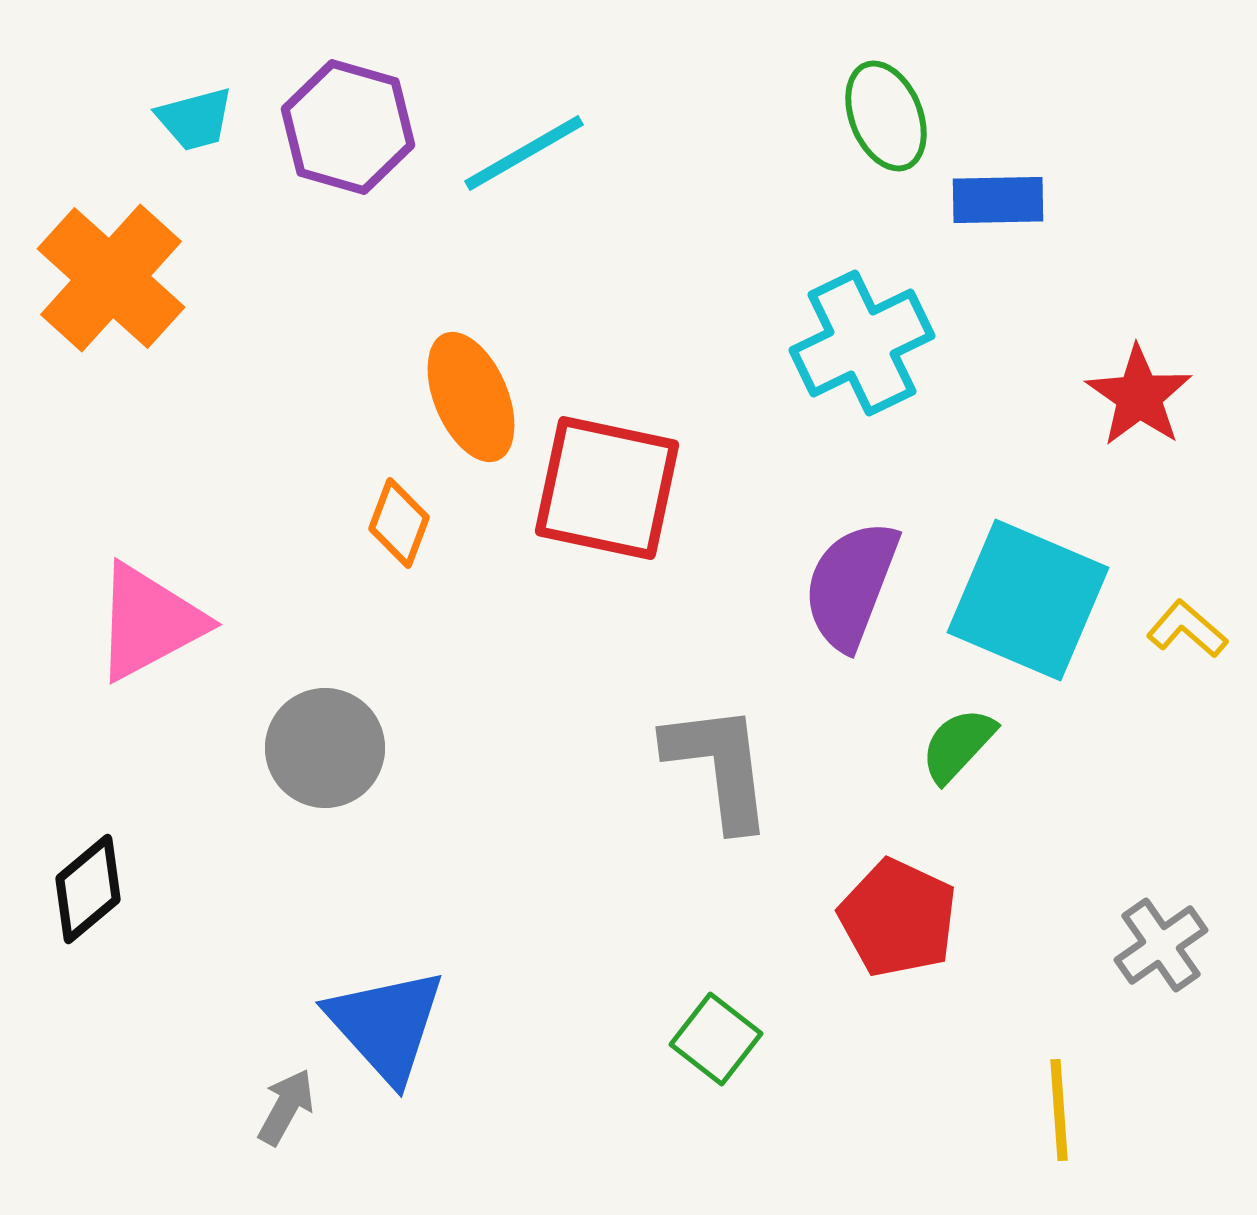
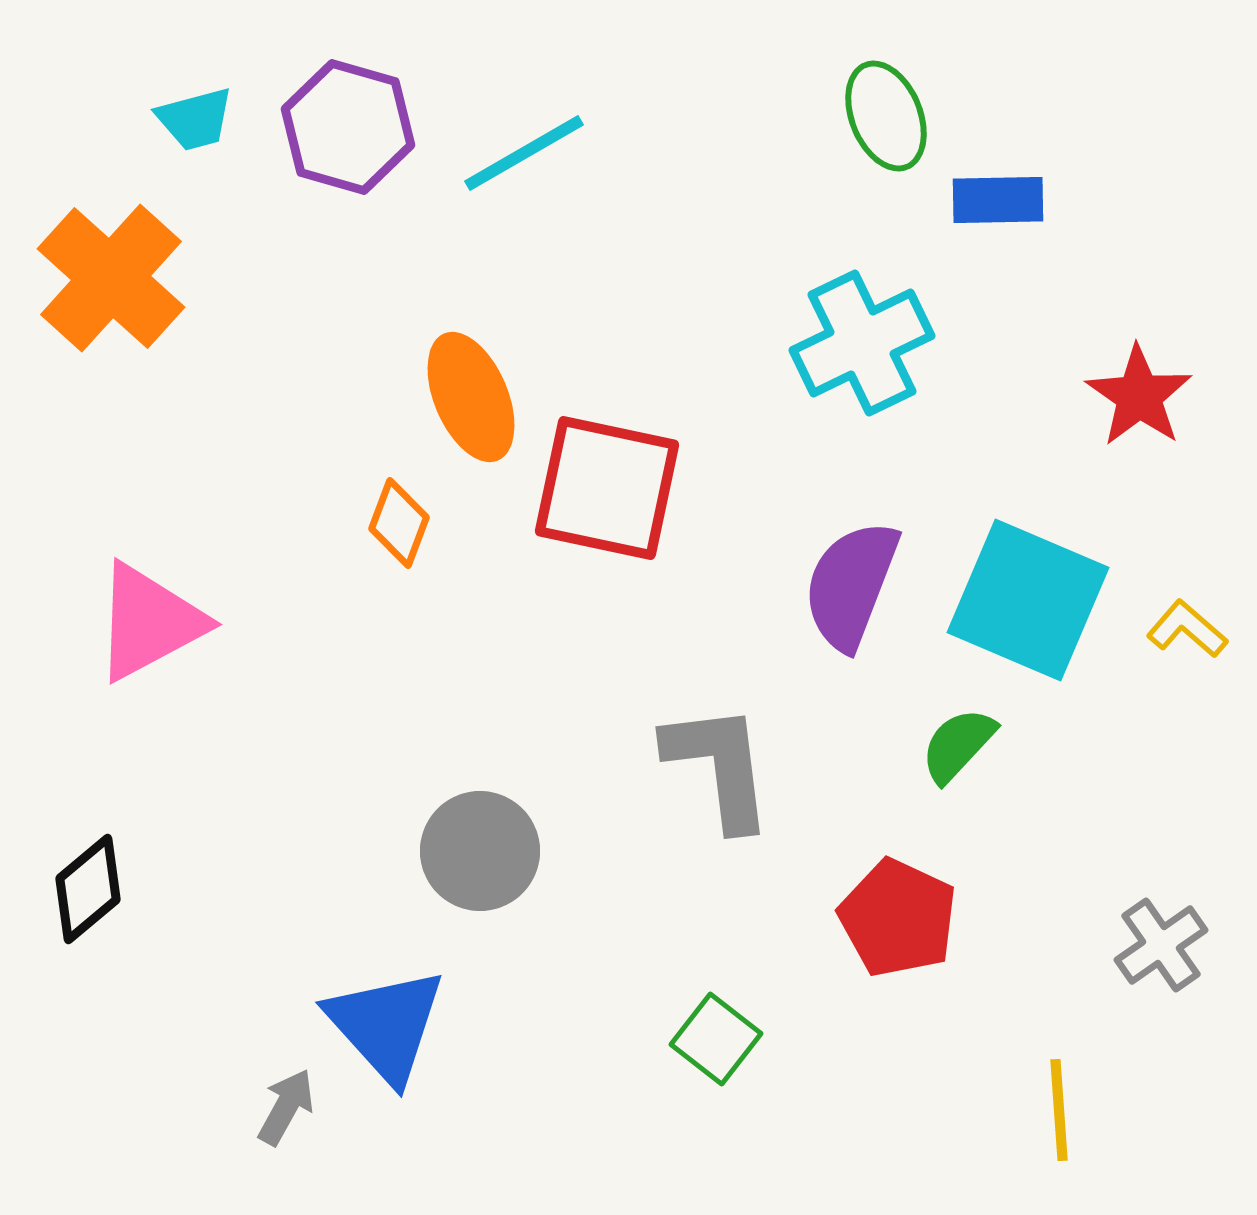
gray circle: moved 155 px right, 103 px down
